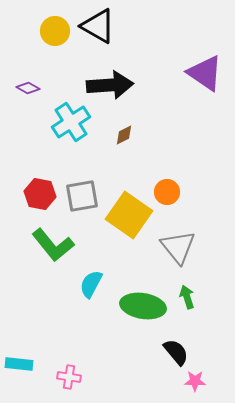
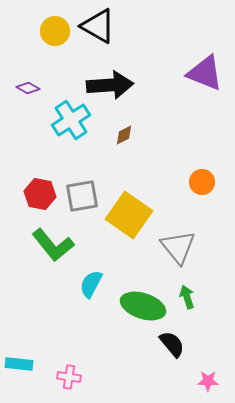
purple triangle: rotated 12 degrees counterclockwise
cyan cross: moved 2 px up
orange circle: moved 35 px right, 10 px up
green ellipse: rotated 9 degrees clockwise
black semicircle: moved 4 px left, 8 px up
pink star: moved 13 px right
